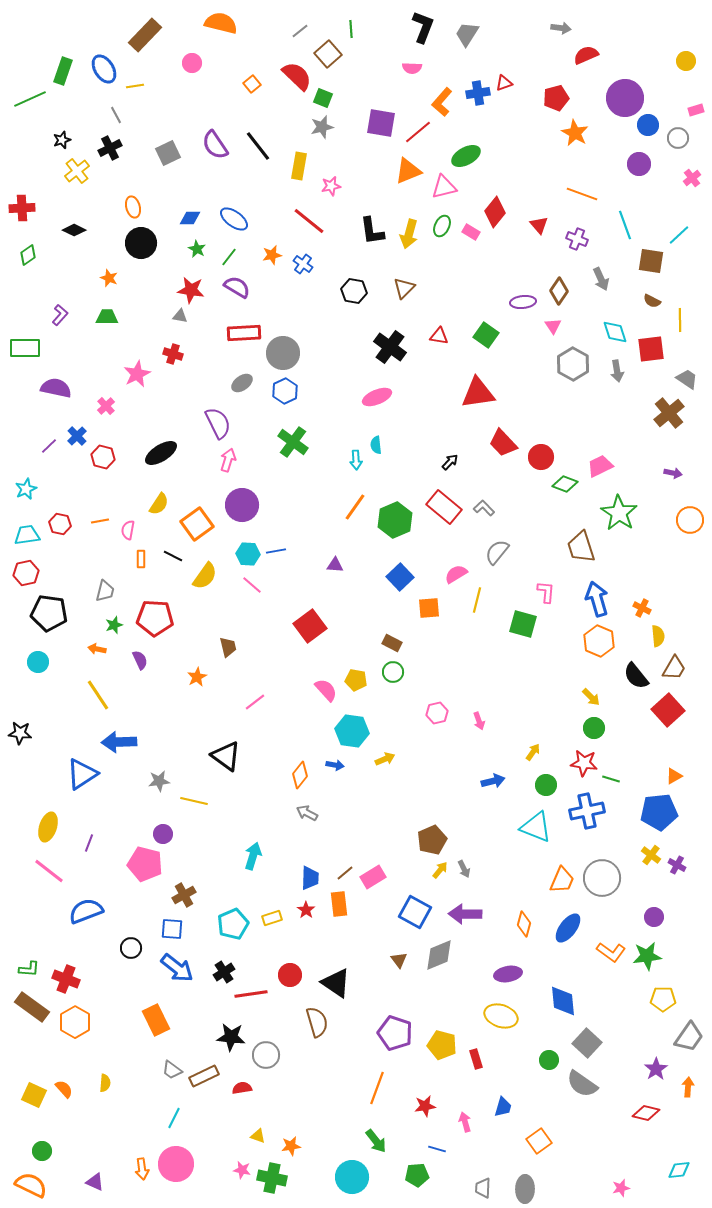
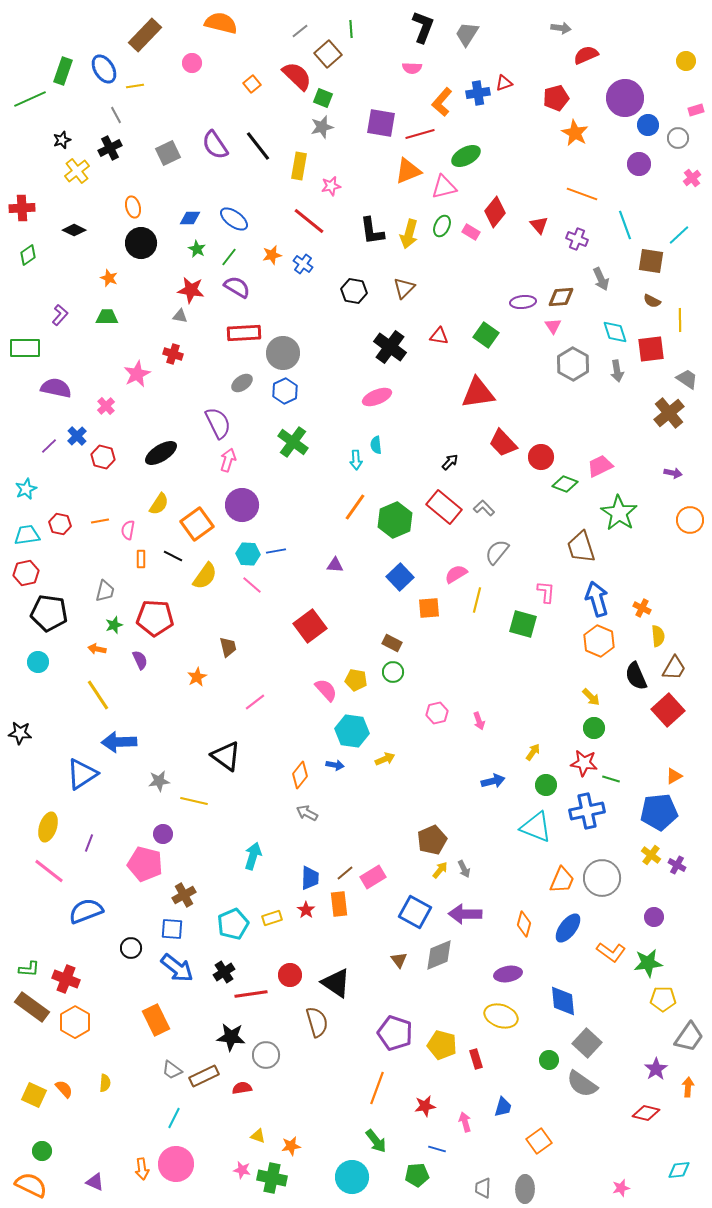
red line at (418, 132): moved 2 px right, 2 px down; rotated 24 degrees clockwise
brown diamond at (559, 291): moved 2 px right, 6 px down; rotated 52 degrees clockwise
black semicircle at (636, 676): rotated 16 degrees clockwise
green star at (647, 956): moved 1 px right, 7 px down
